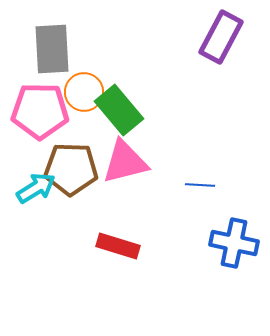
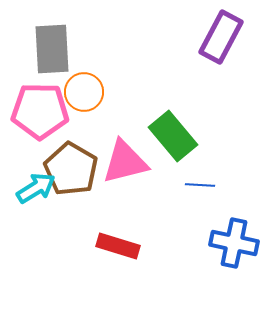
green rectangle: moved 54 px right, 26 px down
brown pentagon: rotated 28 degrees clockwise
